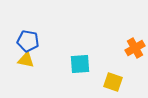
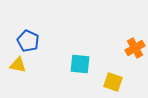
blue pentagon: rotated 15 degrees clockwise
yellow triangle: moved 8 px left, 5 px down
cyan square: rotated 10 degrees clockwise
